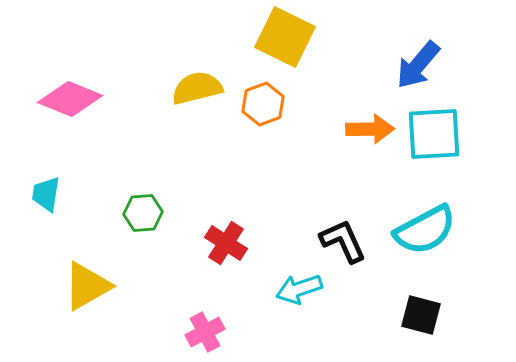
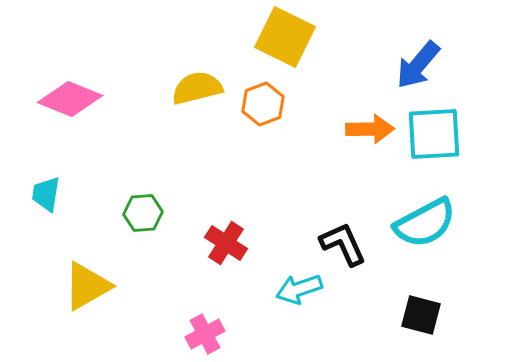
cyan semicircle: moved 7 px up
black L-shape: moved 3 px down
pink cross: moved 2 px down
